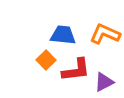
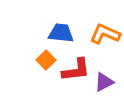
blue trapezoid: moved 2 px left, 2 px up
